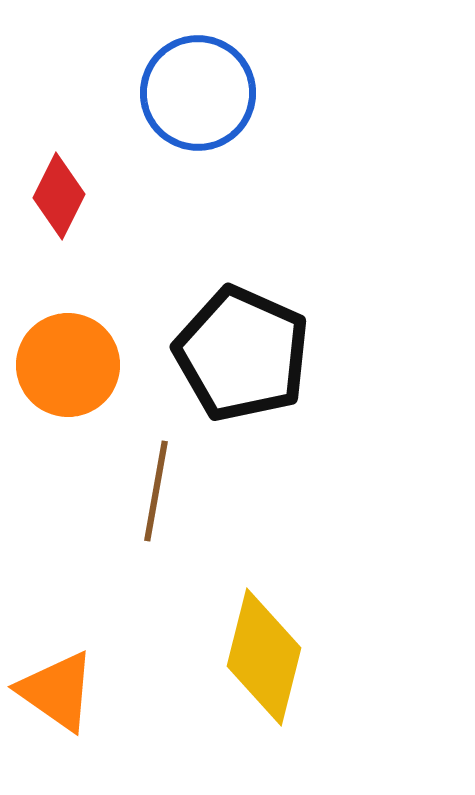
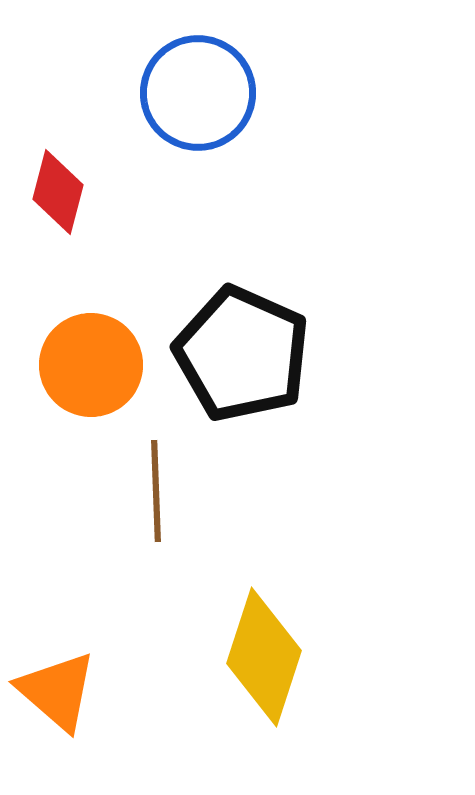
red diamond: moved 1 px left, 4 px up; rotated 12 degrees counterclockwise
orange circle: moved 23 px right
brown line: rotated 12 degrees counterclockwise
yellow diamond: rotated 4 degrees clockwise
orange triangle: rotated 6 degrees clockwise
